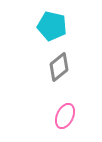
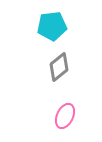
cyan pentagon: rotated 20 degrees counterclockwise
